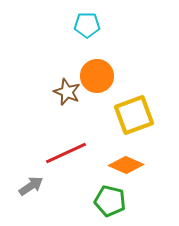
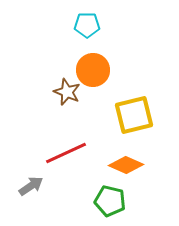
orange circle: moved 4 px left, 6 px up
yellow square: rotated 6 degrees clockwise
